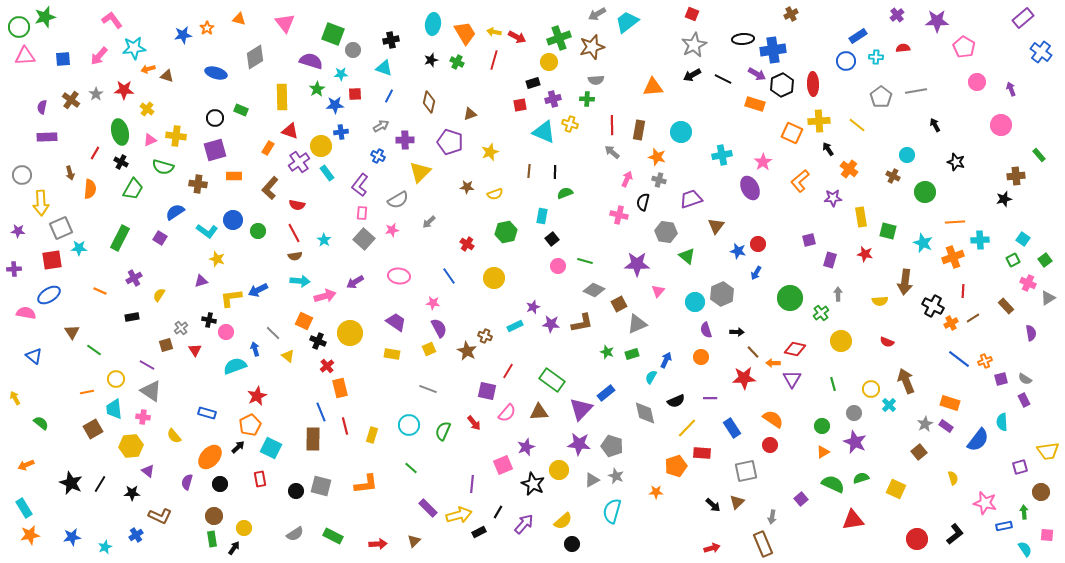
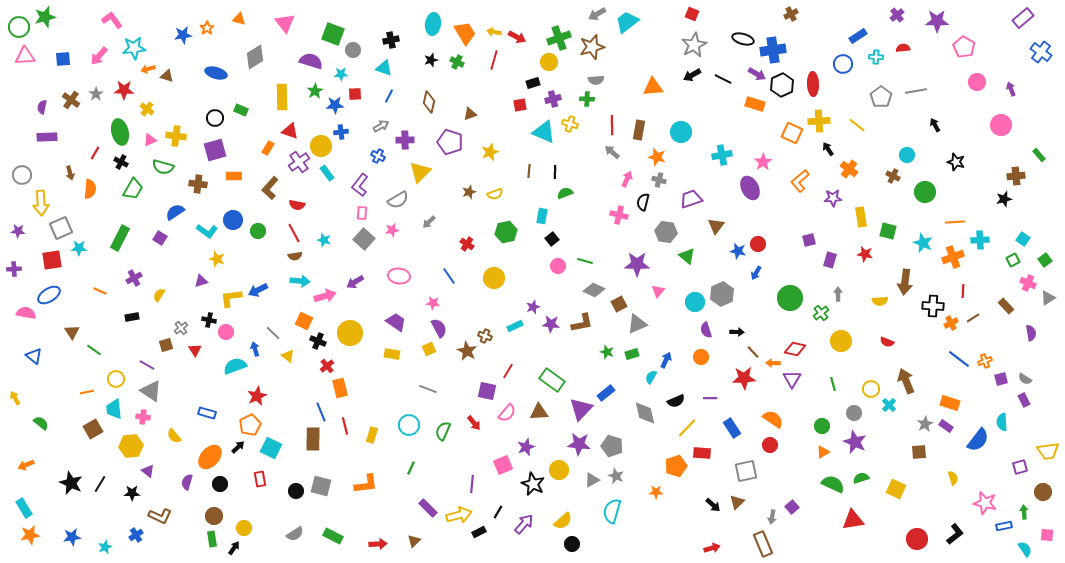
black ellipse at (743, 39): rotated 20 degrees clockwise
blue circle at (846, 61): moved 3 px left, 3 px down
green star at (317, 89): moved 2 px left, 2 px down
brown star at (467, 187): moved 2 px right, 5 px down; rotated 24 degrees counterclockwise
cyan star at (324, 240): rotated 16 degrees counterclockwise
black cross at (933, 306): rotated 25 degrees counterclockwise
brown square at (919, 452): rotated 35 degrees clockwise
green line at (411, 468): rotated 72 degrees clockwise
brown circle at (1041, 492): moved 2 px right
purple square at (801, 499): moved 9 px left, 8 px down
